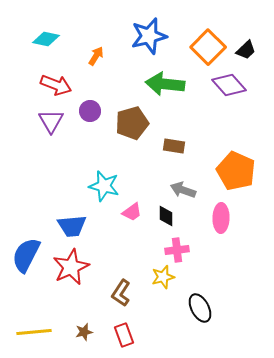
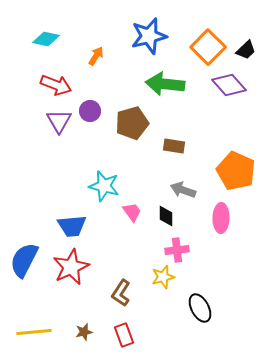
purple triangle: moved 8 px right
pink trapezoid: rotated 90 degrees counterclockwise
blue semicircle: moved 2 px left, 5 px down
